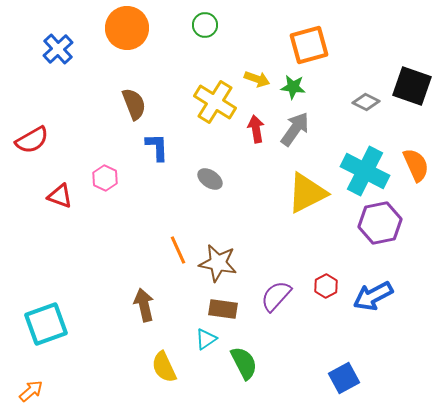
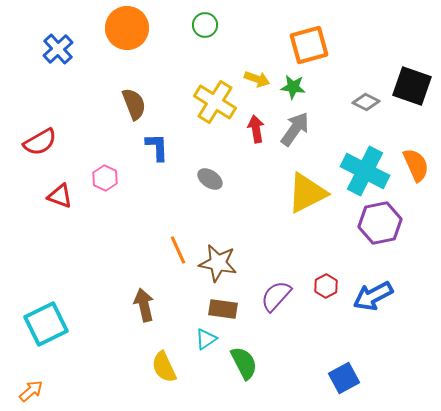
red semicircle: moved 8 px right, 2 px down
cyan square: rotated 6 degrees counterclockwise
